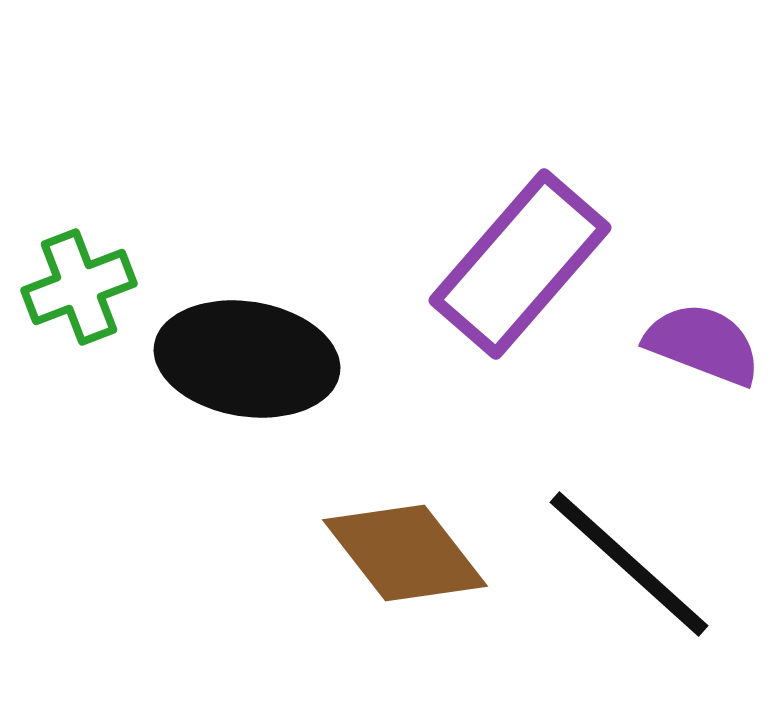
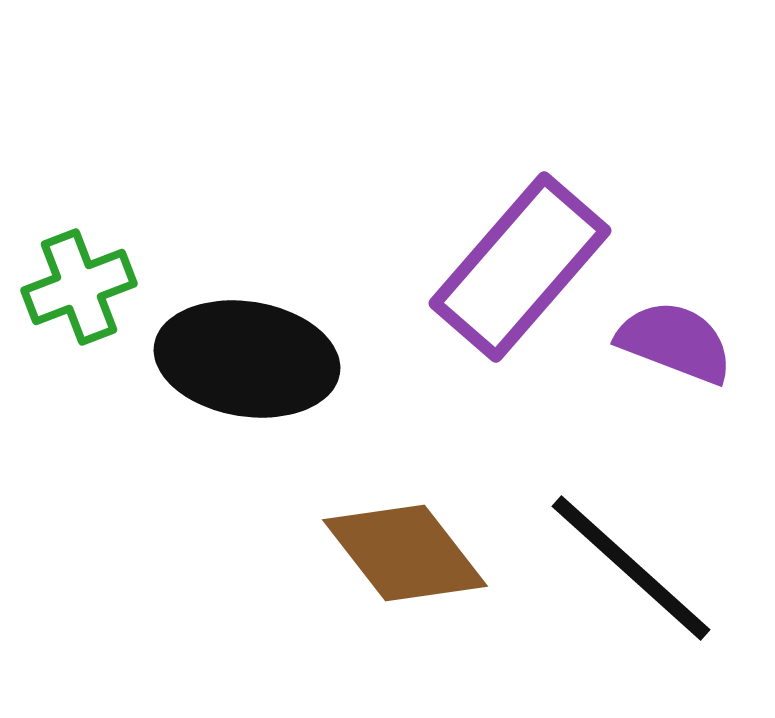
purple rectangle: moved 3 px down
purple semicircle: moved 28 px left, 2 px up
black line: moved 2 px right, 4 px down
